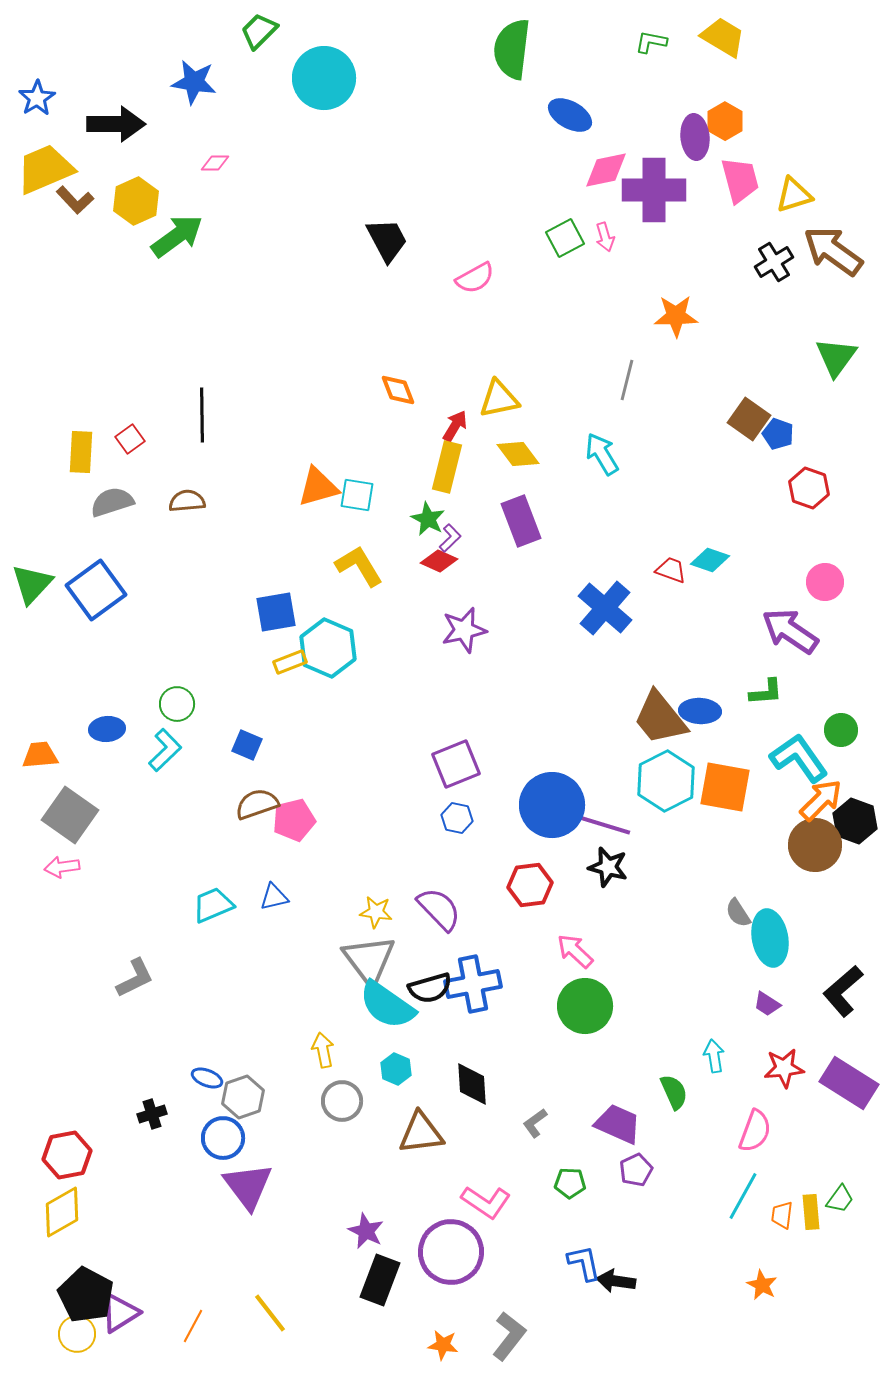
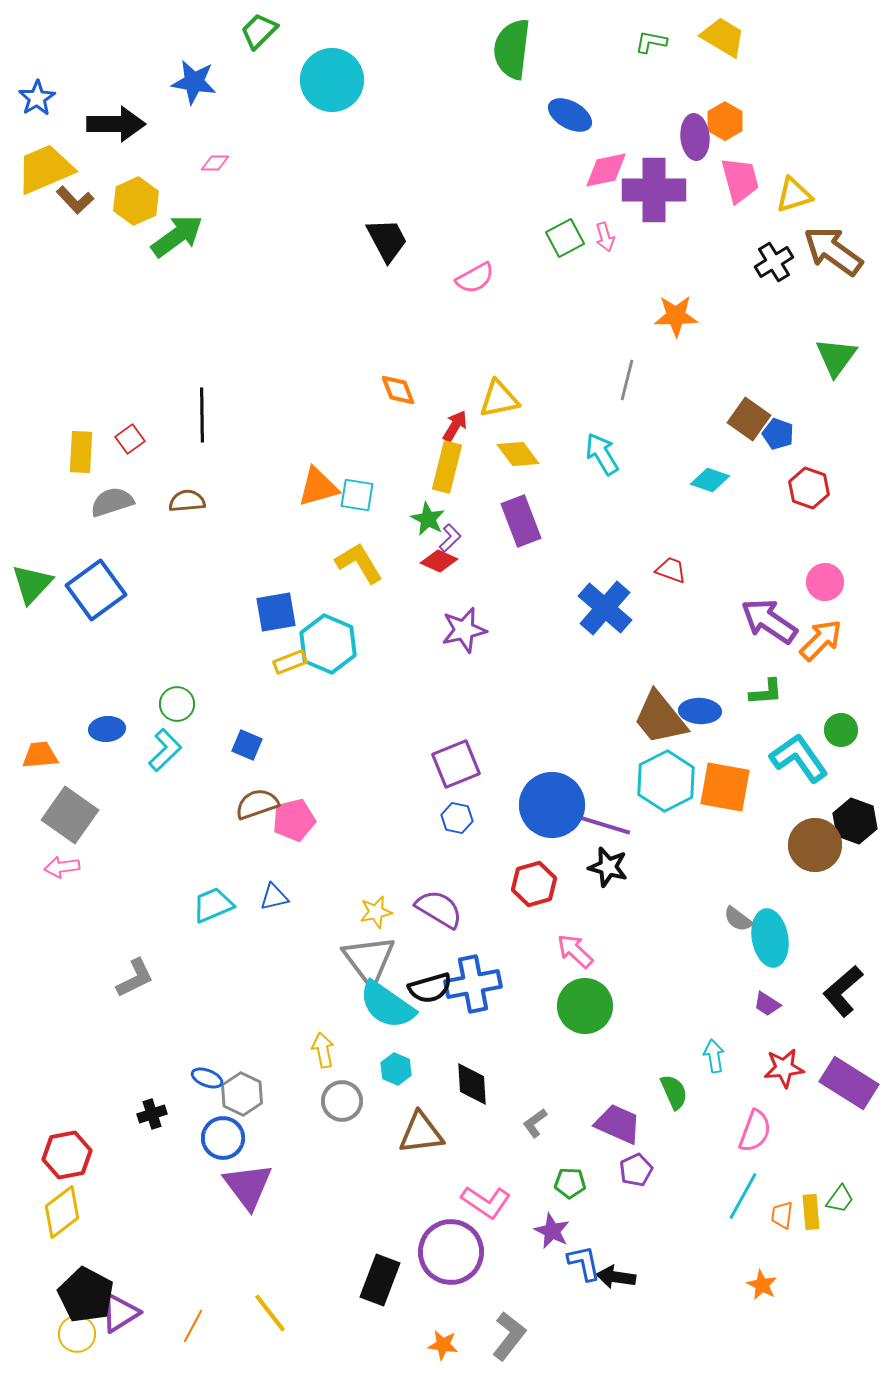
cyan circle at (324, 78): moved 8 px right, 2 px down
cyan diamond at (710, 560): moved 80 px up
yellow L-shape at (359, 566): moved 3 px up
purple arrow at (790, 631): moved 21 px left, 10 px up
cyan hexagon at (328, 648): moved 4 px up
orange arrow at (821, 800): moved 160 px up
red hexagon at (530, 885): moved 4 px right, 1 px up; rotated 9 degrees counterclockwise
purple semicircle at (439, 909): rotated 15 degrees counterclockwise
yellow star at (376, 912): rotated 20 degrees counterclockwise
gray semicircle at (738, 913): moved 6 px down; rotated 20 degrees counterclockwise
gray hexagon at (243, 1097): moved 1 px left, 3 px up; rotated 15 degrees counterclockwise
yellow diamond at (62, 1212): rotated 8 degrees counterclockwise
purple star at (366, 1231): moved 186 px right
black arrow at (616, 1281): moved 4 px up
